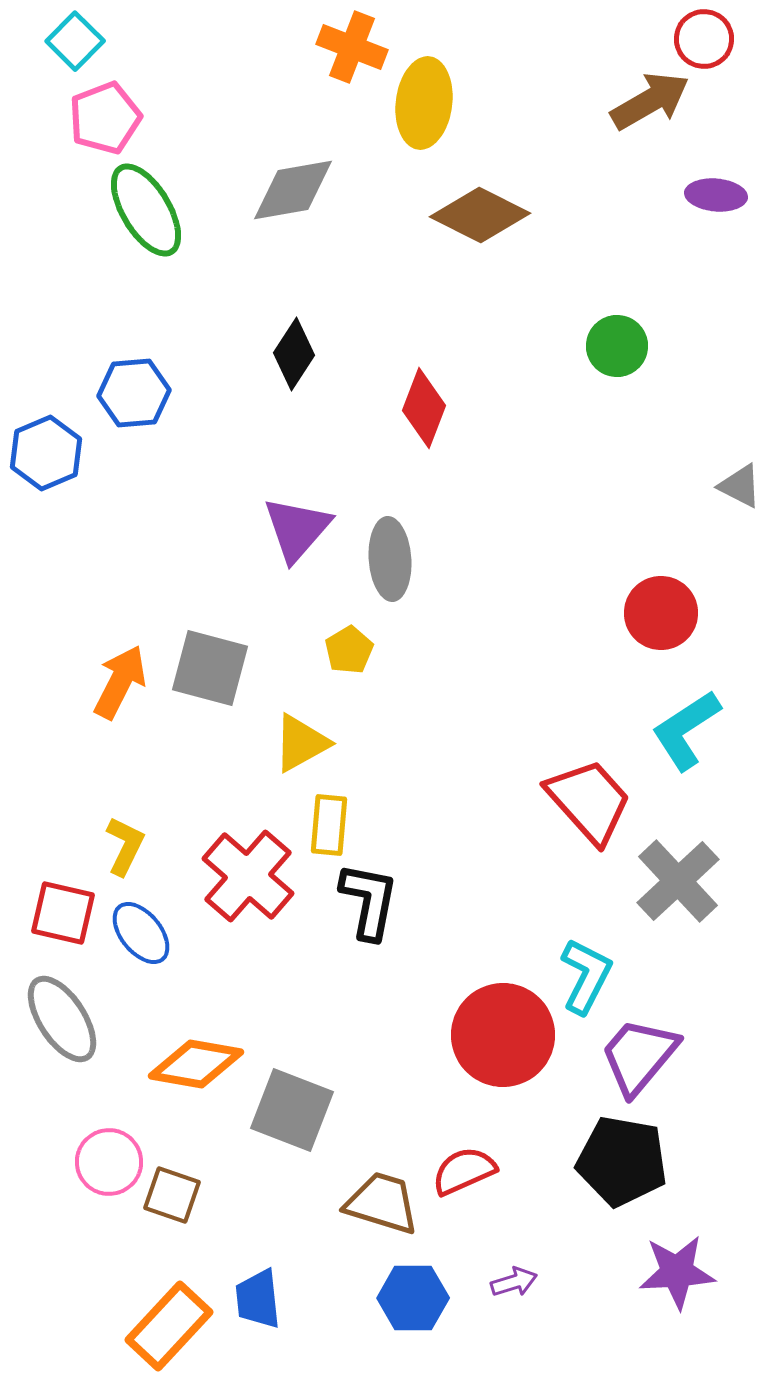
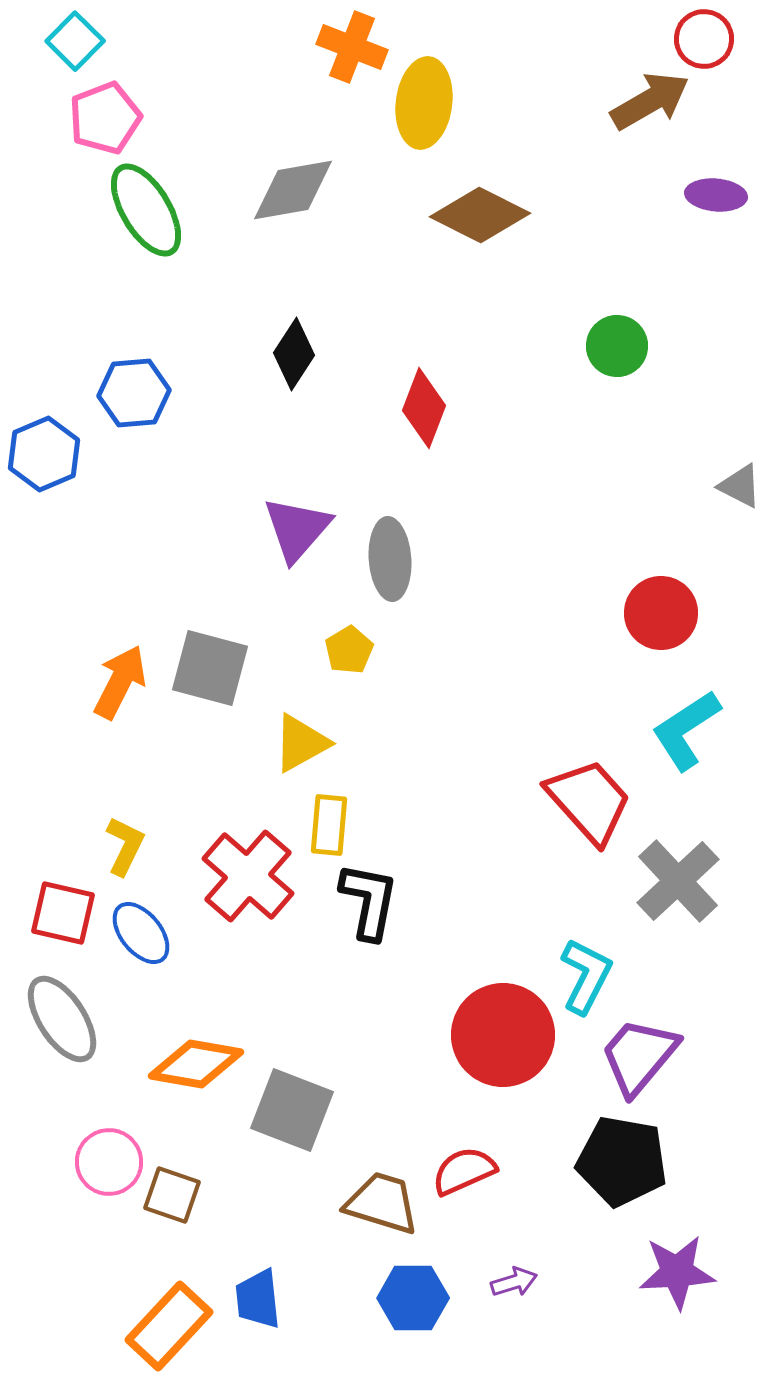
blue hexagon at (46, 453): moved 2 px left, 1 px down
